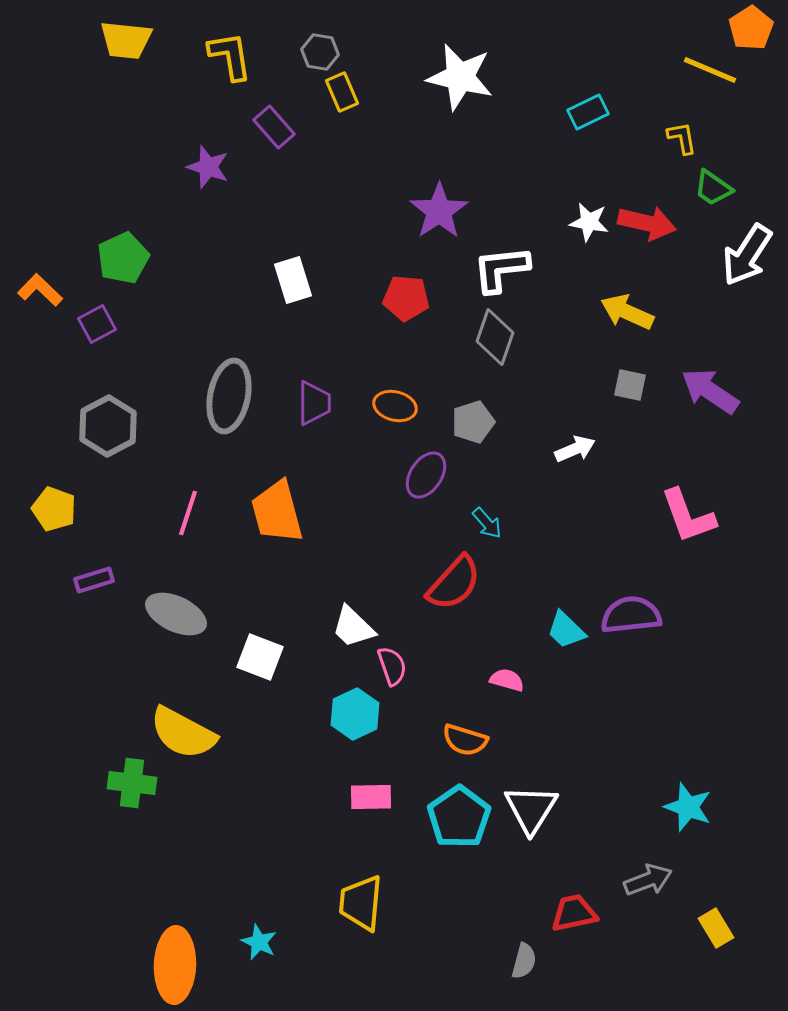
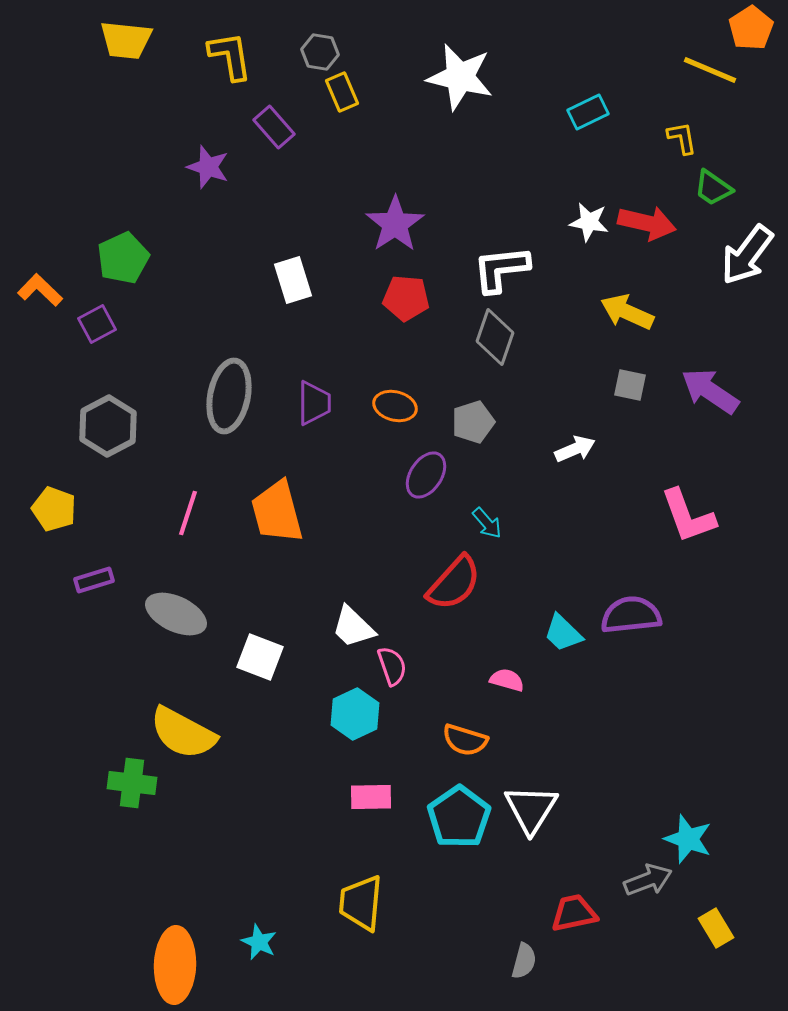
purple star at (439, 211): moved 44 px left, 13 px down
white arrow at (747, 255): rotated 4 degrees clockwise
cyan trapezoid at (566, 630): moved 3 px left, 3 px down
cyan star at (688, 807): moved 32 px down
